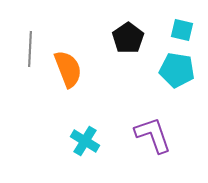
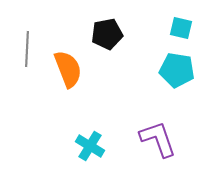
cyan square: moved 1 px left, 2 px up
black pentagon: moved 21 px left, 4 px up; rotated 24 degrees clockwise
gray line: moved 3 px left
purple L-shape: moved 5 px right, 4 px down
cyan cross: moved 5 px right, 5 px down
